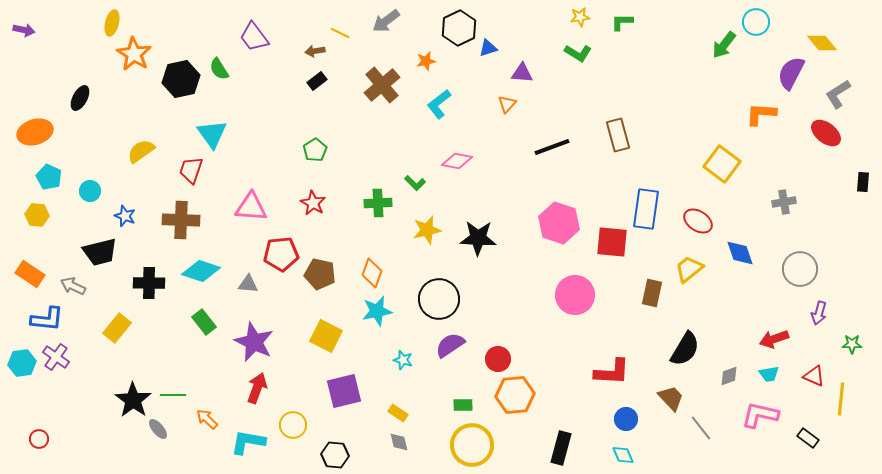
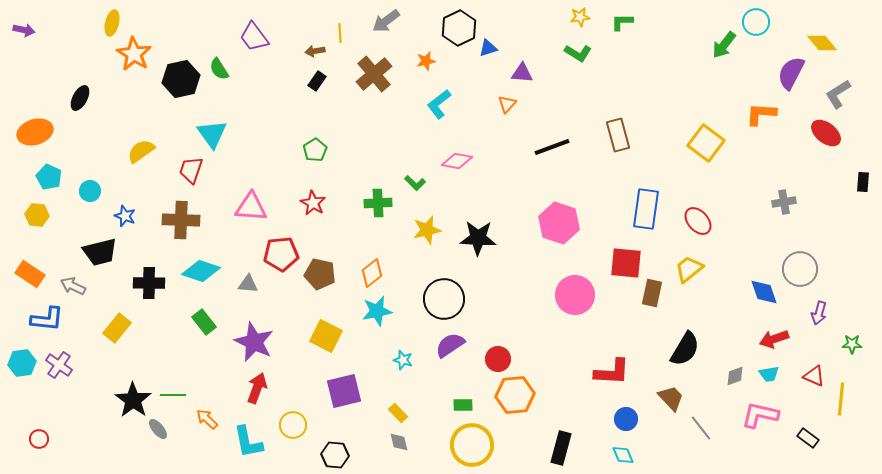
yellow line at (340, 33): rotated 60 degrees clockwise
black rectangle at (317, 81): rotated 18 degrees counterclockwise
brown cross at (382, 85): moved 8 px left, 11 px up
yellow square at (722, 164): moved 16 px left, 21 px up
red ellipse at (698, 221): rotated 16 degrees clockwise
red square at (612, 242): moved 14 px right, 21 px down
blue diamond at (740, 253): moved 24 px right, 39 px down
orange diamond at (372, 273): rotated 32 degrees clockwise
black circle at (439, 299): moved 5 px right
purple cross at (56, 357): moved 3 px right, 8 px down
gray diamond at (729, 376): moved 6 px right
yellow rectangle at (398, 413): rotated 12 degrees clockwise
cyan L-shape at (248, 442): rotated 111 degrees counterclockwise
